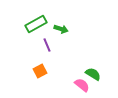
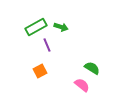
green rectangle: moved 3 px down
green arrow: moved 2 px up
green semicircle: moved 1 px left, 6 px up
